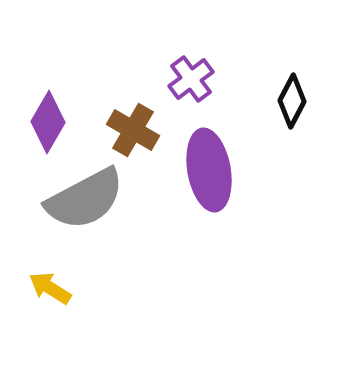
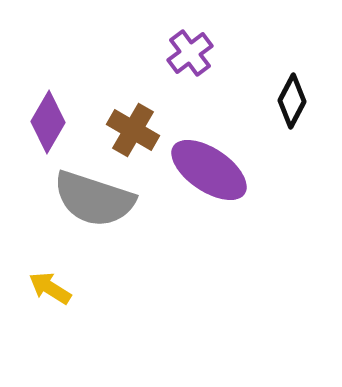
purple cross: moved 1 px left, 26 px up
purple ellipse: rotated 46 degrees counterclockwise
gray semicircle: moved 9 px right; rotated 46 degrees clockwise
